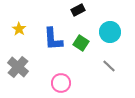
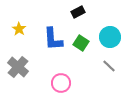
black rectangle: moved 2 px down
cyan circle: moved 5 px down
